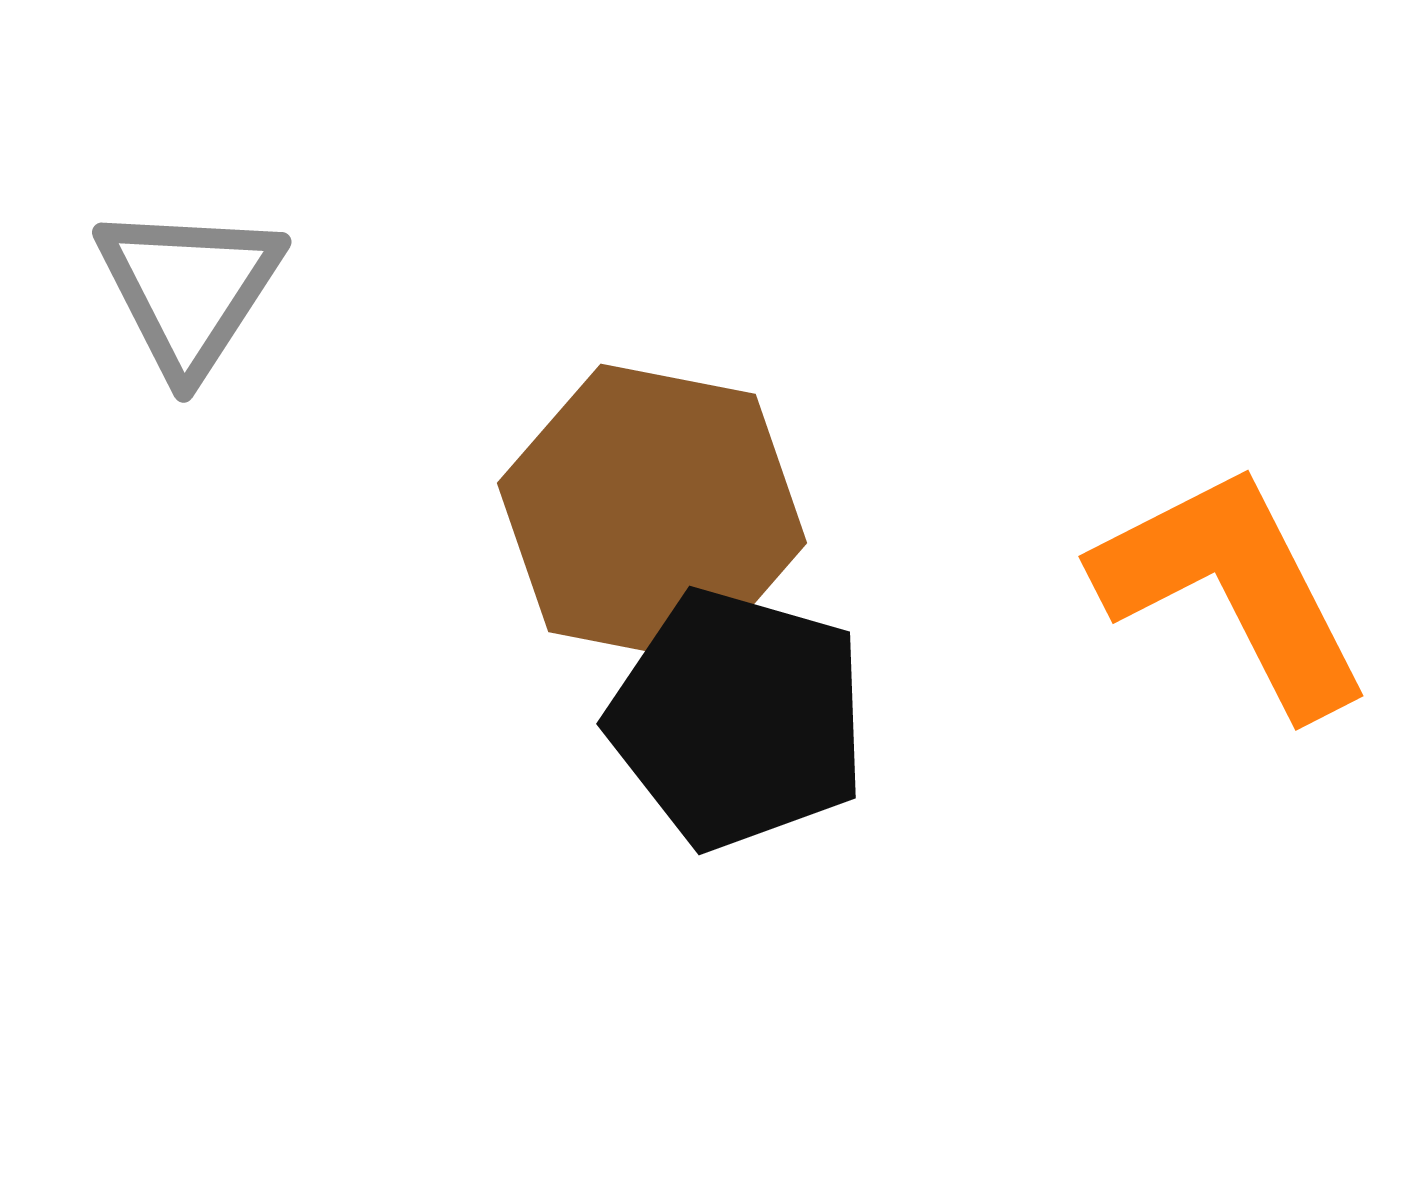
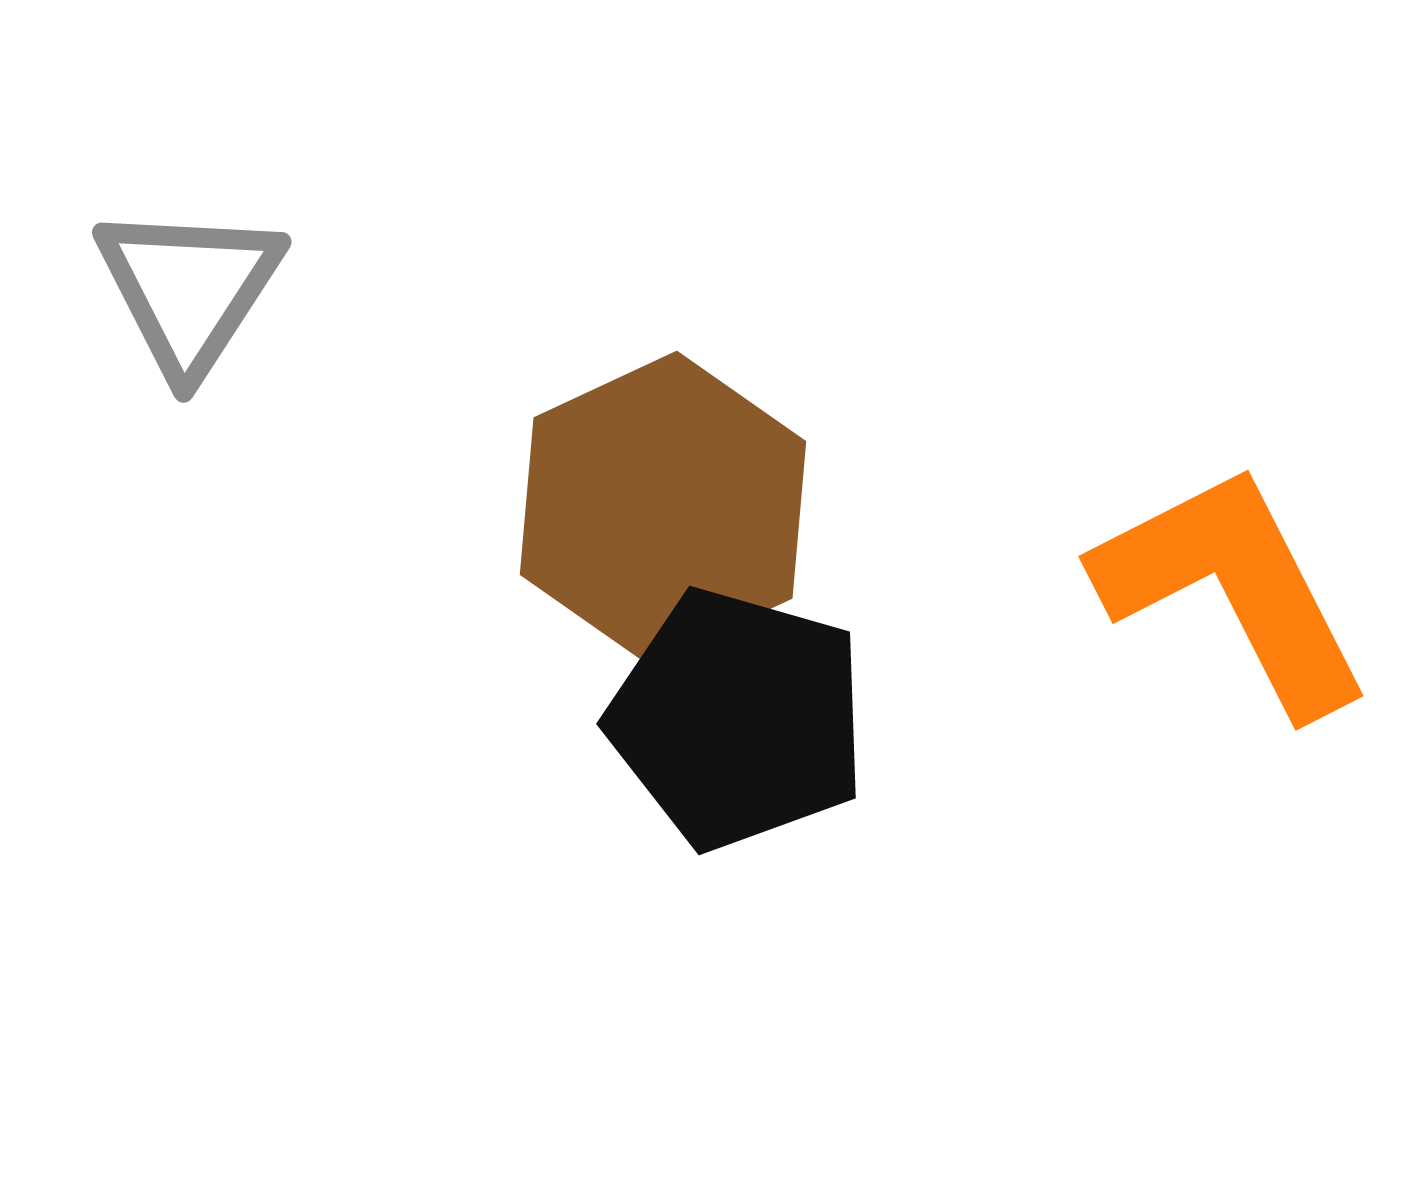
brown hexagon: moved 11 px right, 5 px up; rotated 24 degrees clockwise
